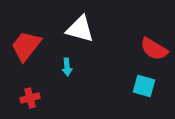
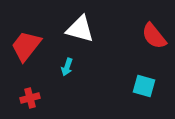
red semicircle: moved 13 px up; rotated 20 degrees clockwise
cyan arrow: rotated 24 degrees clockwise
